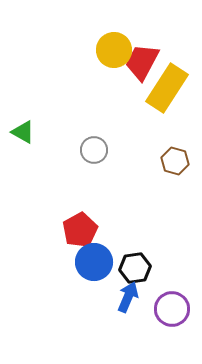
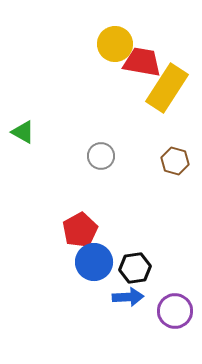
yellow circle: moved 1 px right, 6 px up
red trapezoid: rotated 72 degrees clockwise
gray circle: moved 7 px right, 6 px down
blue arrow: rotated 64 degrees clockwise
purple circle: moved 3 px right, 2 px down
